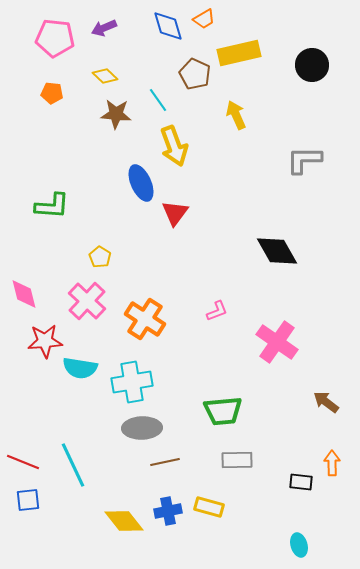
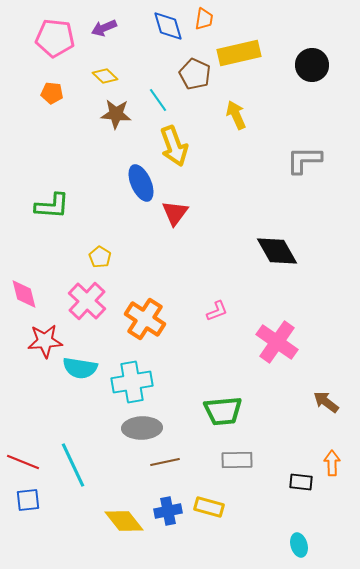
orange trapezoid at (204, 19): rotated 50 degrees counterclockwise
